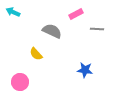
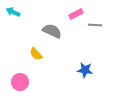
gray line: moved 2 px left, 4 px up
